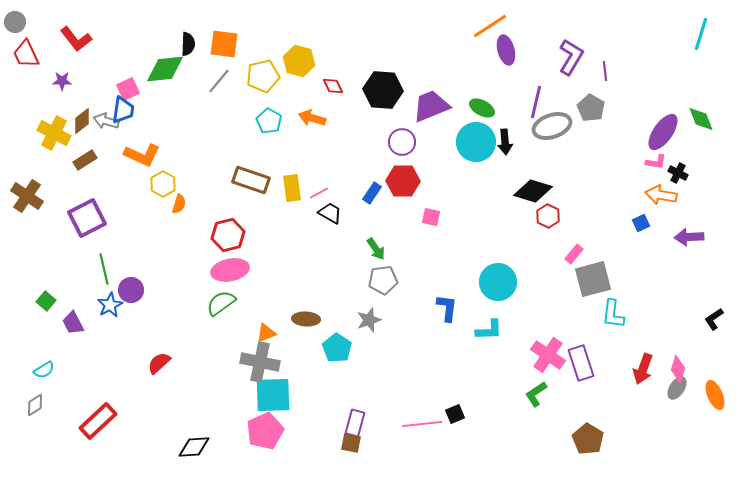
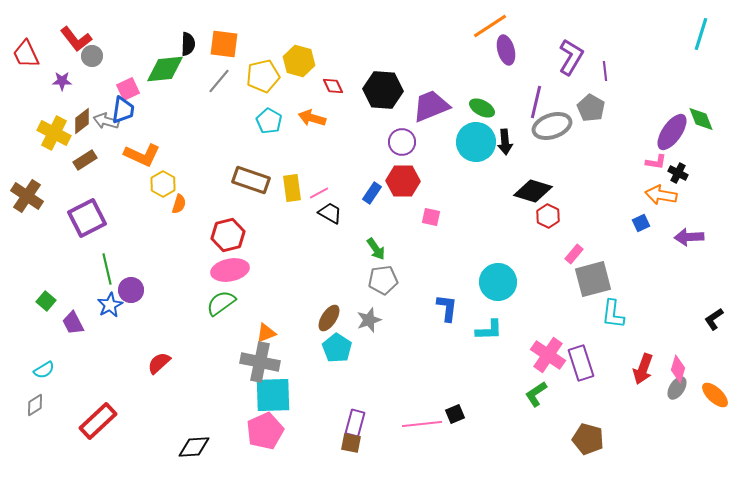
gray circle at (15, 22): moved 77 px right, 34 px down
purple ellipse at (663, 132): moved 9 px right
green line at (104, 269): moved 3 px right
brown ellipse at (306, 319): moved 23 px right, 1 px up; rotated 60 degrees counterclockwise
orange ellipse at (715, 395): rotated 24 degrees counterclockwise
brown pentagon at (588, 439): rotated 16 degrees counterclockwise
